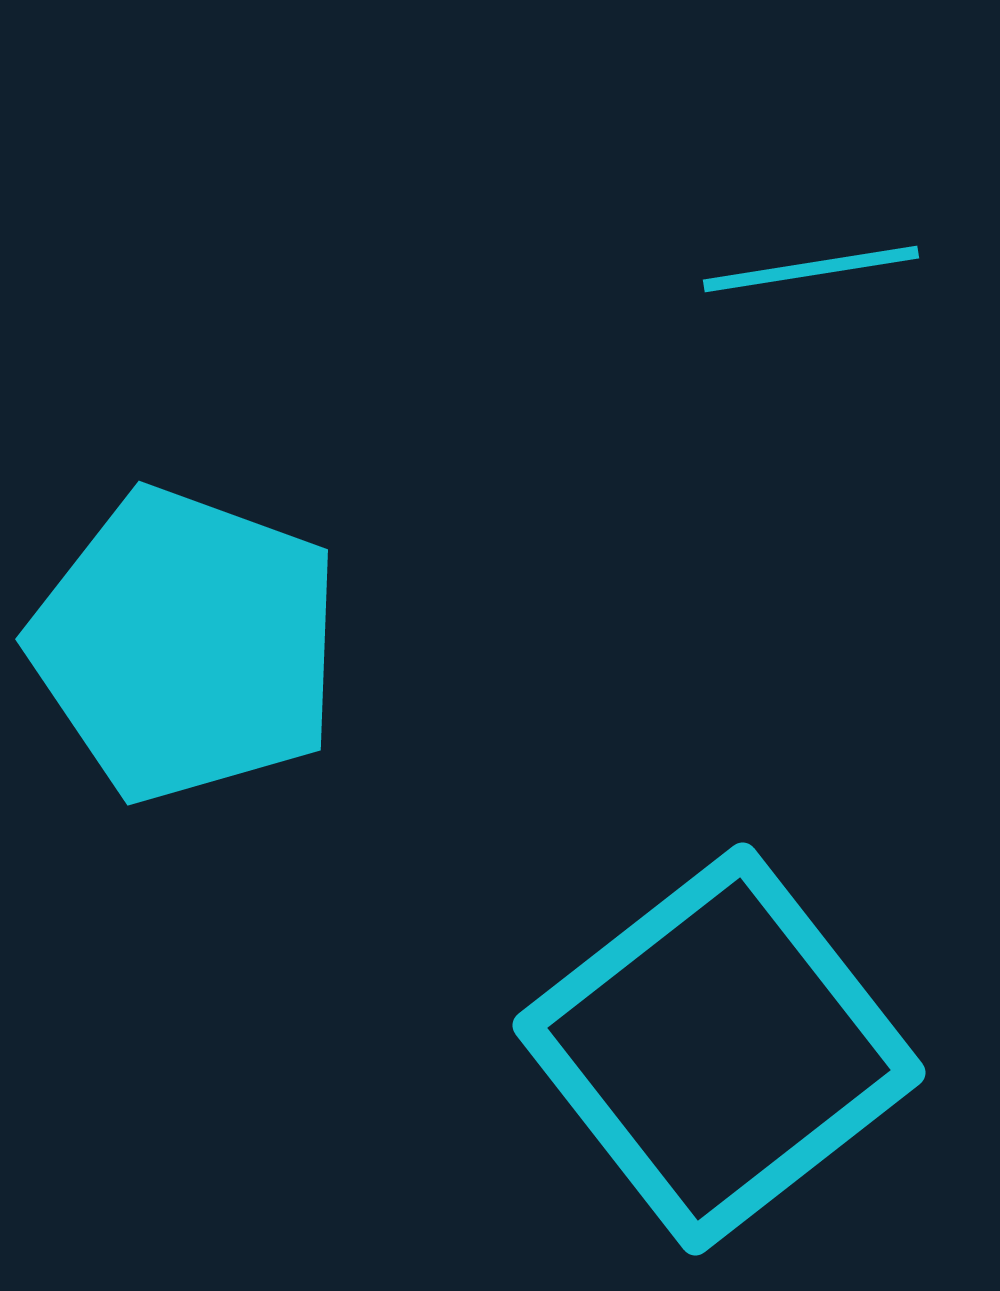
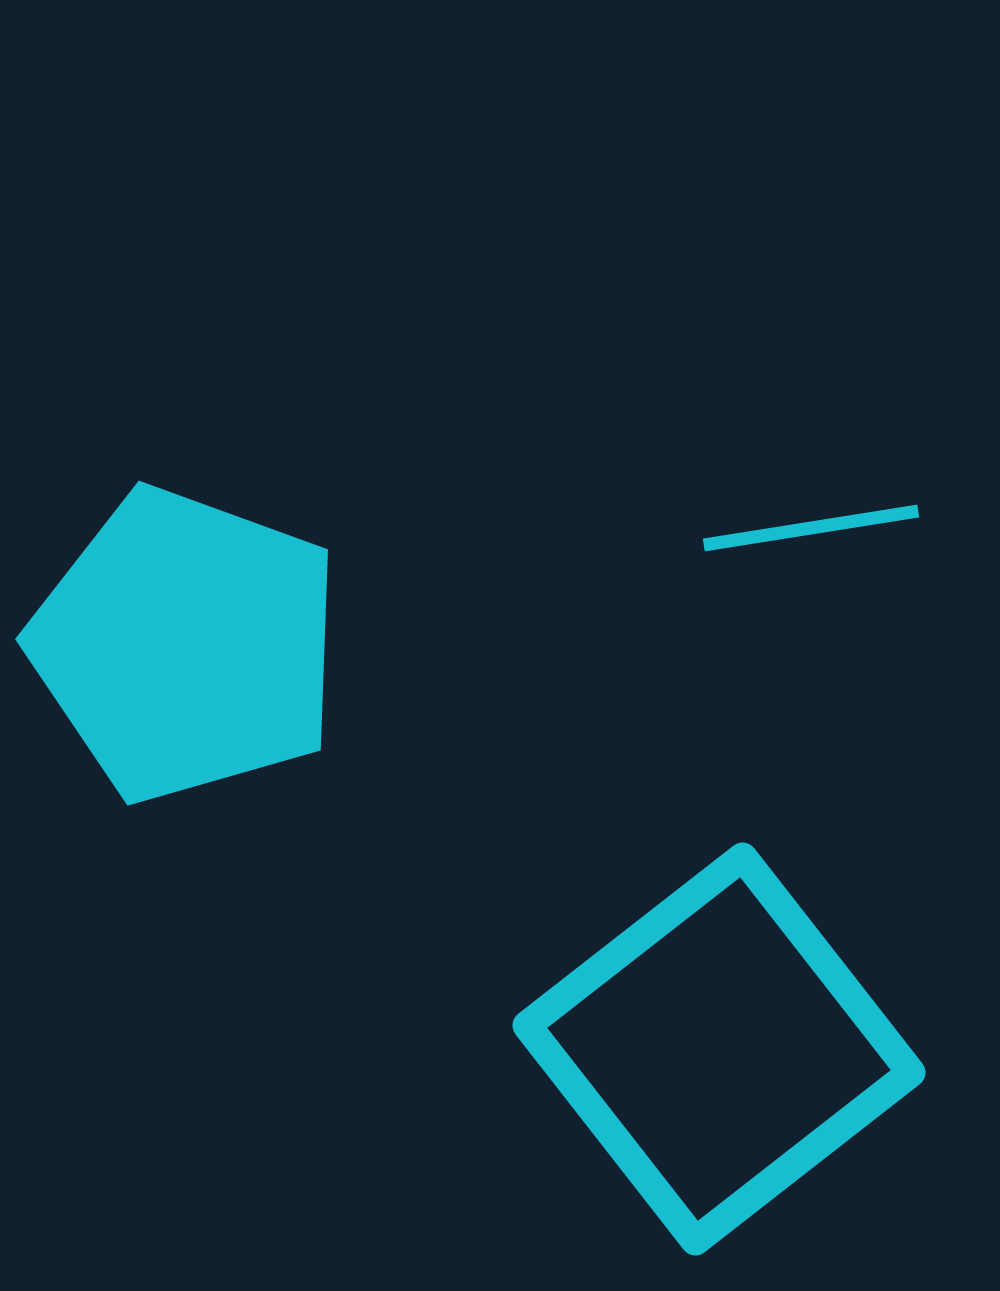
cyan line: moved 259 px down
